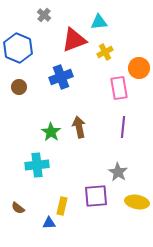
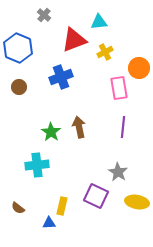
purple square: rotated 30 degrees clockwise
